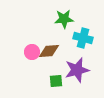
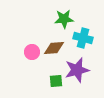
brown diamond: moved 5 px right, 3 px up
